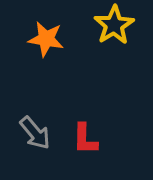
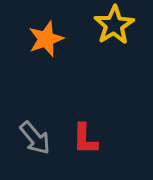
orange star: rotated 30 degrees counterclockwise
gray arrow: moved 5 px down
